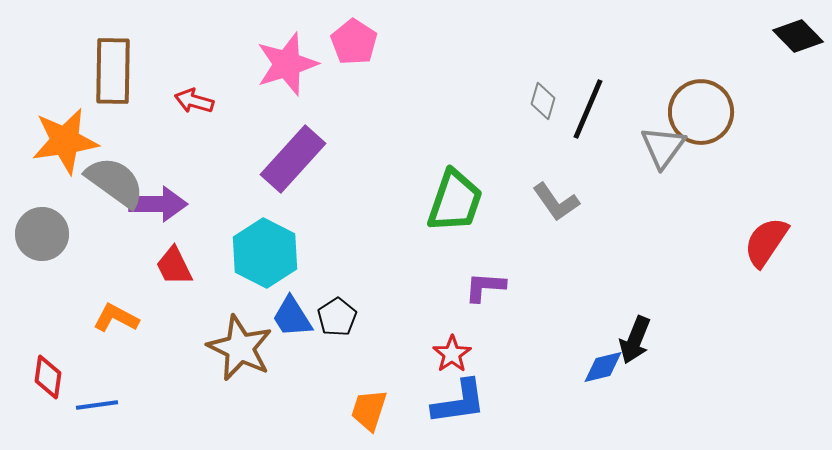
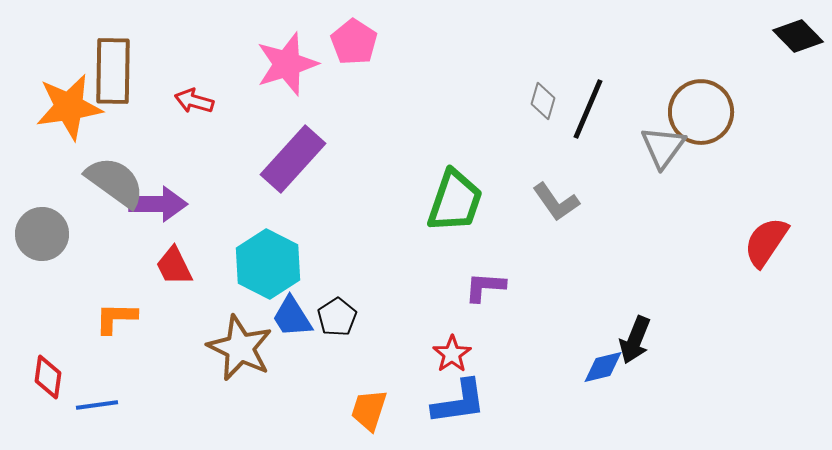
orange star: moved 4 px right, 34 px up
cyan hexagon: moved 3 px right, 11 px down
orange L-shape: rotated 27 degrees counterclockwise
